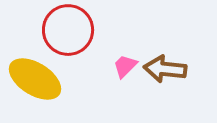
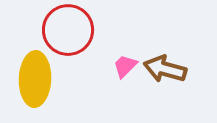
brown arrow: rotated 9 degrees clockwise
yellow ellipse: rotated 60 degrees clockwise
